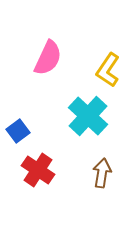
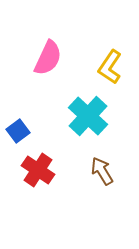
yellow L-shape: moved 2 px right, 3 px up
brown arrow: moved 2 px up; rotated 40 degrees counterclockwise
